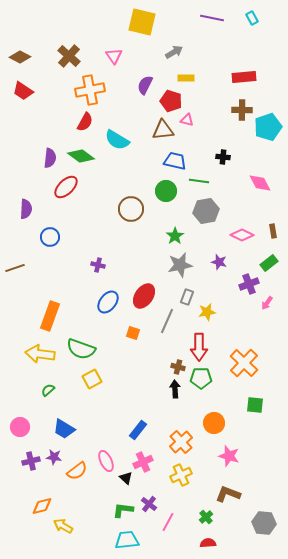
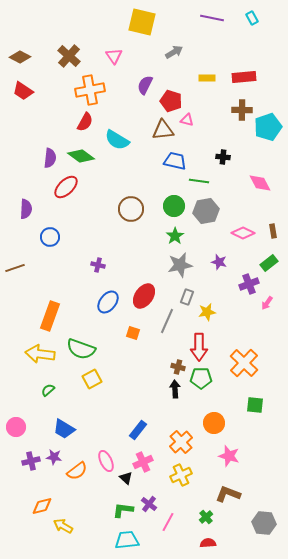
yellow rectangle at (186, 78): moved 21 px right
green circle at (166, 191): moved 8 px right, 15 px down
pink diamond at (242, 235): moved 1 px right, 2 px up
pink circle at (20, 427): moved 4 px left
